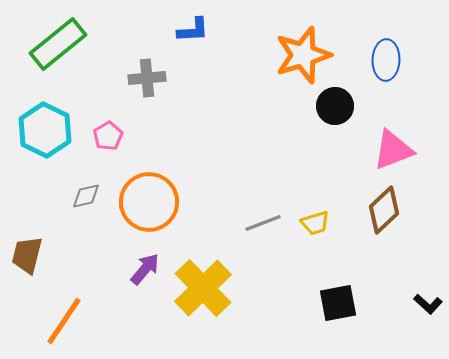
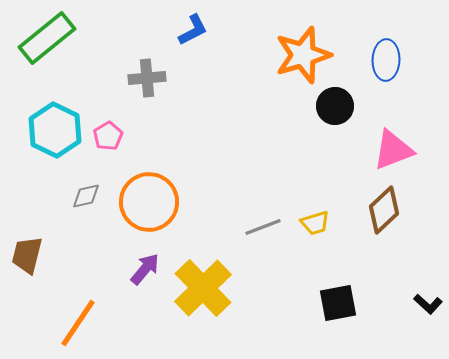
blue L-shape: rotated 24 degrees counterclockwise
green rectangle: moved 11 px left, 6 px up
cyan hexagon: moved 10 px right
gray line: moved 4 px down
orange line: moved 14 px right, 2 px down
